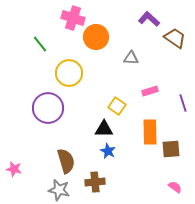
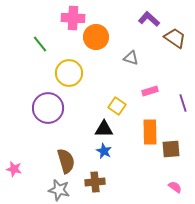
pink cross: rotated 15 degrees counterclockwise
gray triangle: rotated 14 degrees clockwise
blue star: moved 4 px left
